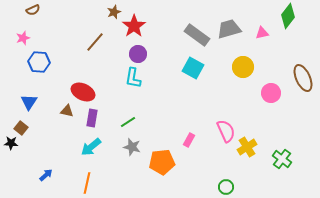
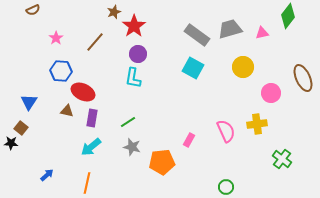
gray trapezoid: moved 1 px right
pink star: moved 33 px right; rotated 16 degrees counterclockwise
blue hexagon: moved 22 px right, 9 px down
yellow cross: moved 10 px right, 23 px up; rotated 24 degrees clockwise
blue arrow: moved 1 px right
